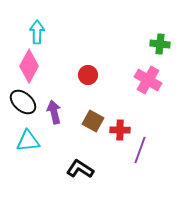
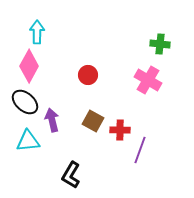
black ellipse: moved 2 px right
purple arrow: moved 2 px left, 8 px down
black L-shape: moved 9 px left, 6 px down; rotated 92 degrees counterclockwise
